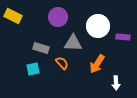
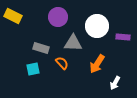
white circle: moved 1 px left
white arrow: moved 1 px left; rotated 32 degrees clockwise
